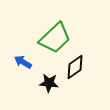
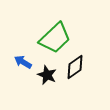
black star: moved 2 px left, 8 px up; rotated 18 degrees clockwise
